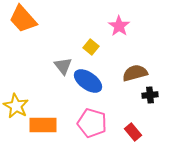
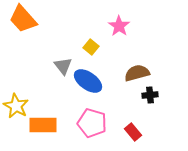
brown semicircle: moved 2 px right
